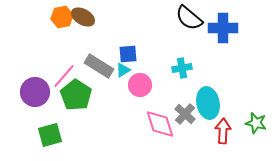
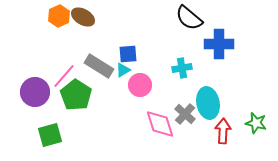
orange hexagon: moved 3 px left, 1 px up; rotated 15 degrees counterclockwise
blue cross: moved 4 px left, 16 px down
